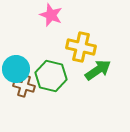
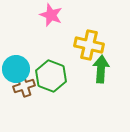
yellow cross: moved 8 px right, 2 px up
green arrow: moved 3 px right, 1 px up; rotated 52 degrees counterclockwise
green hexagon: rotated 8 degrees clockwise
brown cross: rotated 35 degrees counterclockwise
